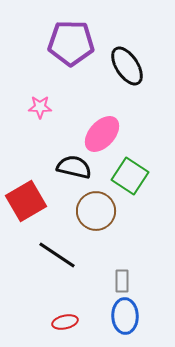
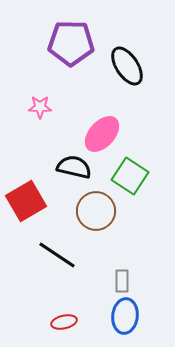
blue ellipse: rotated 8 degrees clockwise
red ellipse: moved 1 px left
